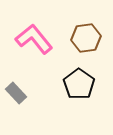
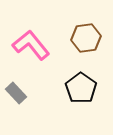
pink L-shape: moved 3 px left, 6 px down
black pentagon: moved 2 px right, 4 px down
